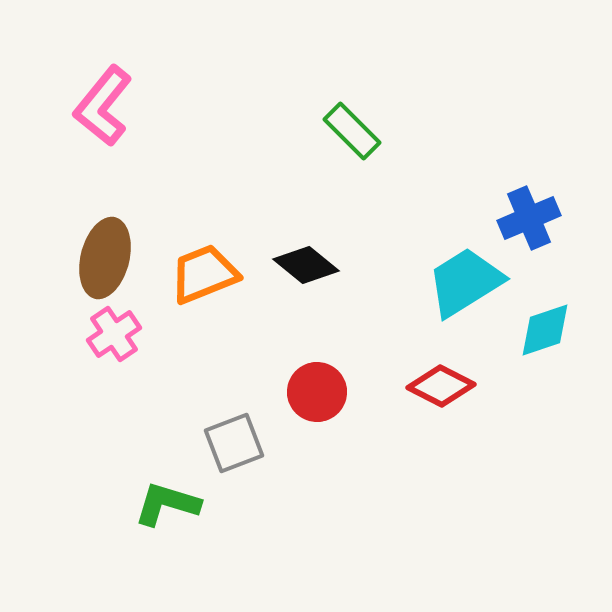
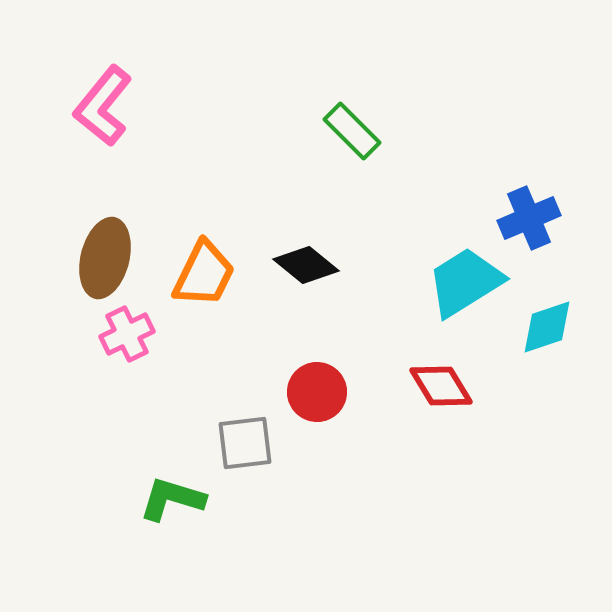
orange trapezoid: rotated 138 degrees clockwise
cyan diamond: moved 2 px right, 3 px up
pink cross: moved 13 px right; rotated 8 degrees clockwise
red diamond: rotated 32 degrees clockwise
gray square: moved 11 px right; rotated 14 degrees clockwise
green L-shape: moved 5 px right, 5 px up
